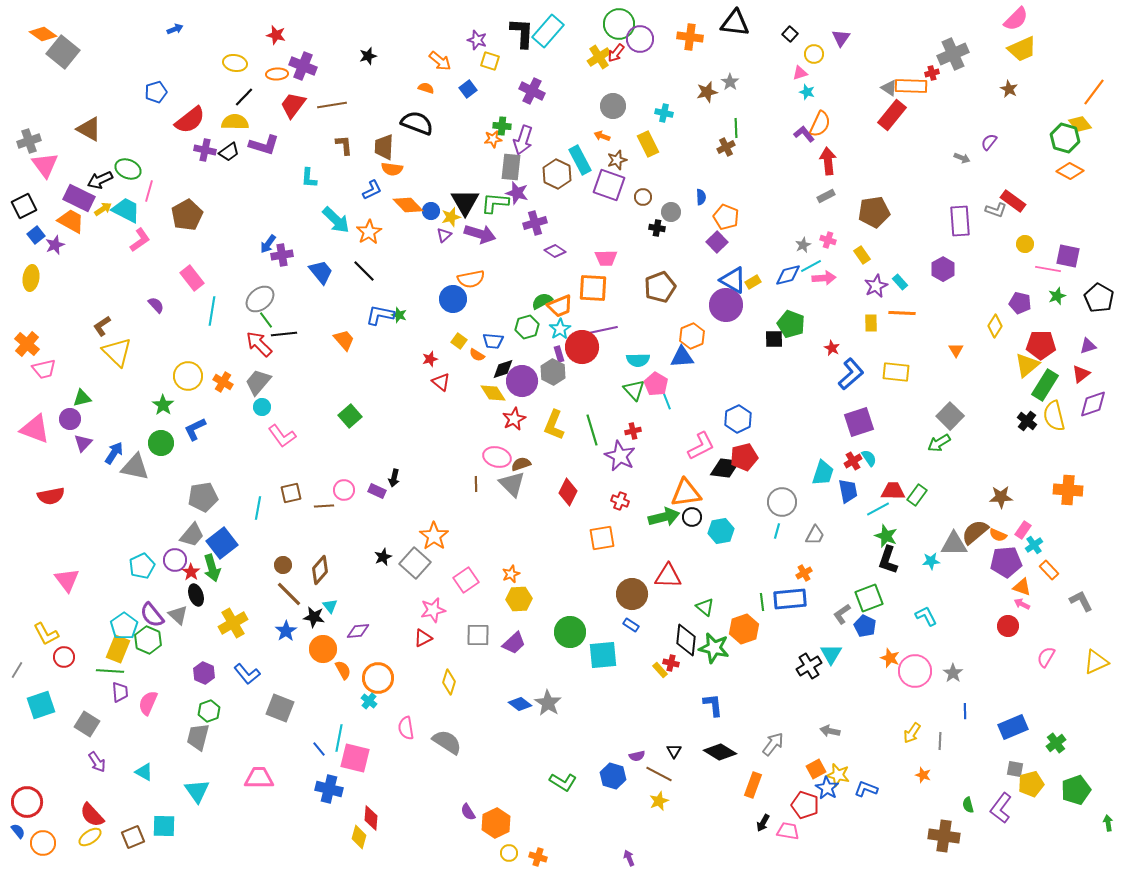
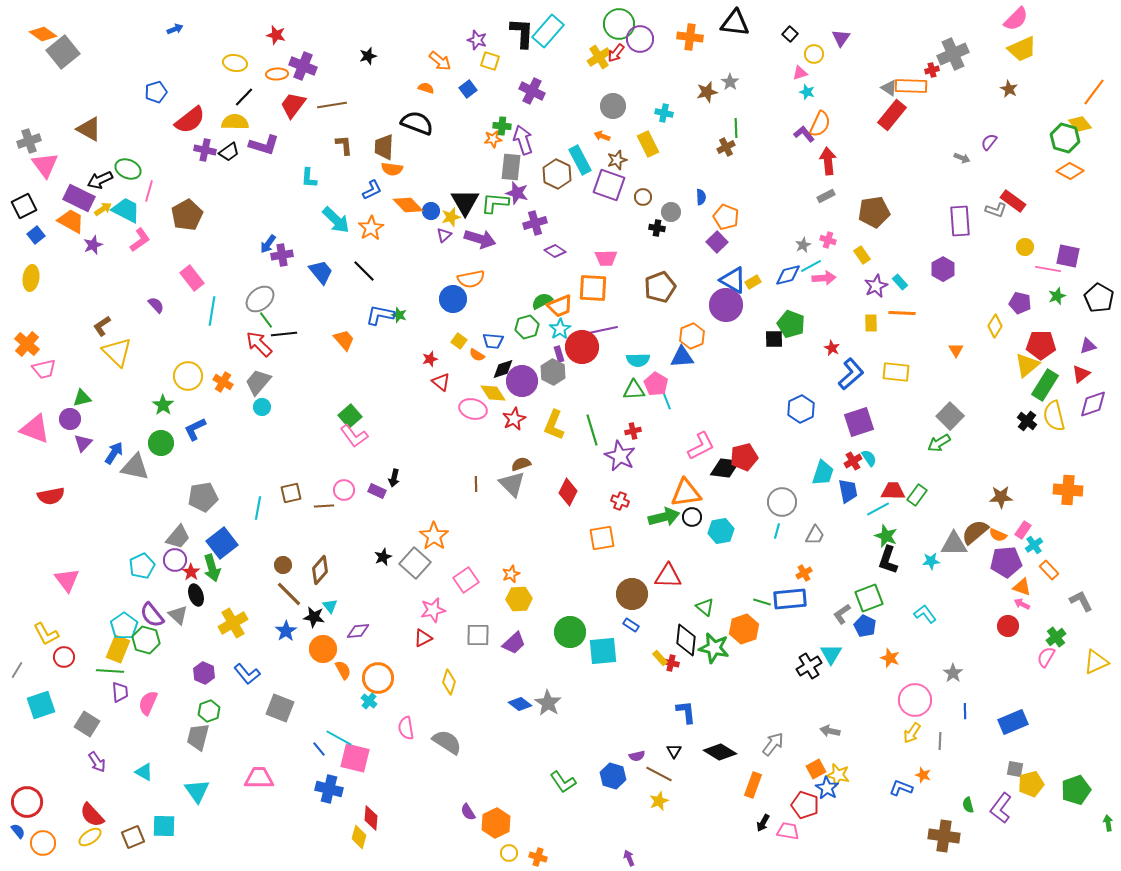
gray square at (63, 52): rotated 12 degrees clockwise
red cross at (932, 73): moved 3 px up
purple arrow at (523, 140): rotated 144 degrees clockwise
orange star at (369, 232): moved 2 px right, 4 px up
purple arrow at (480, 234): moved 5 px down
yellow circle at (1025, 244): moved 3 px down
purple star at (55, 245): moved 38 px right
green triangle at (634, 390): rotated 50 degrees counterclockwise
blue hexagon at (738, 419): moved 63 px right, 10 px up
pink L-shape at (282, 436): moved 72 px right
pink ellipse at (497, 457): moved 24 px left, 48 px up
gray trapezoid at (192, 535): moved 14 px left, 2 px down
green line at (762, 602): rotated 66 degrees counterclockwise
cyan L-shape at (926, 616): moved 1 px left, 2 px up; rotated 10 degrees counterclockwise
green hexagon at (148, 640): moved 2 px left; rotated 8 degrees counterclockwise
cyan square at (603, 655): moved 4 px up
yellow rectangle at (660, 670): moved 12 px up
pink circle at (915, 671): moved 29 px down
blue L-shape at (713, 705): moved 27 px left, 7 px down
blue rectangle at (1013, 727): moved 5 px up
cyan line at (339, 738): rotated 72 degrees counterclockwise
green cross at (1056, 743): moved 106 px up
green L-shape at (563, 782): rotated 24 degrees clockwise
blue L-shape at (866, 789): moved 35 px right, 1 px up
